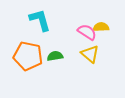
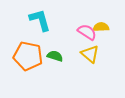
green semicircle: rotated 28 degrees clockwise
